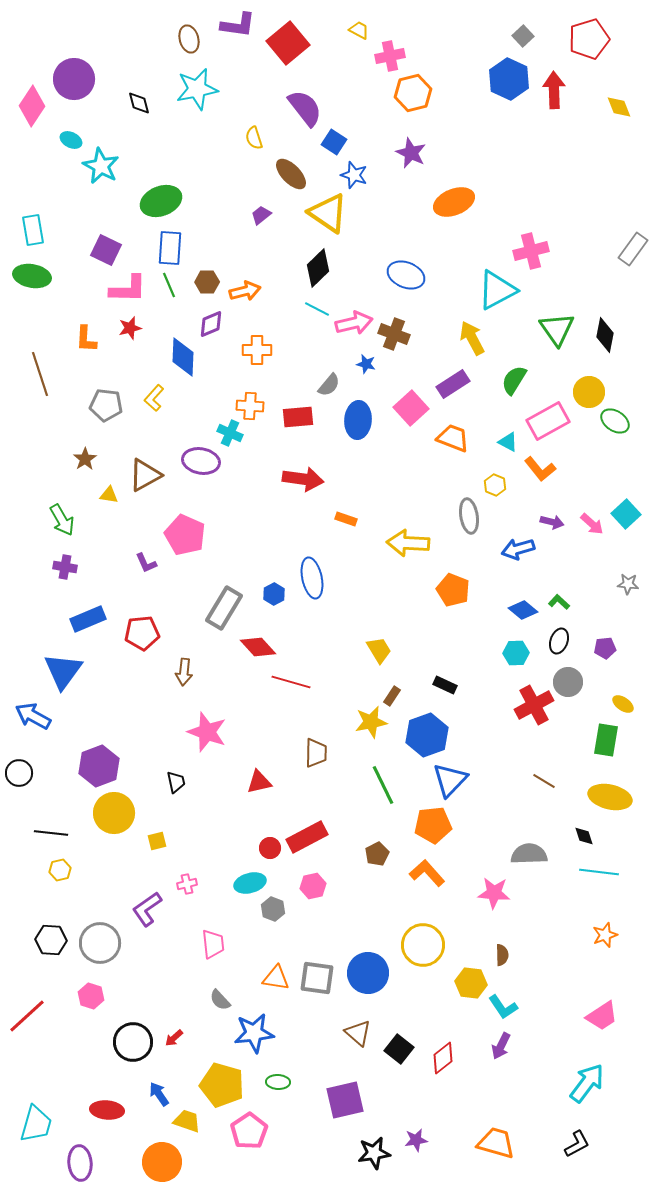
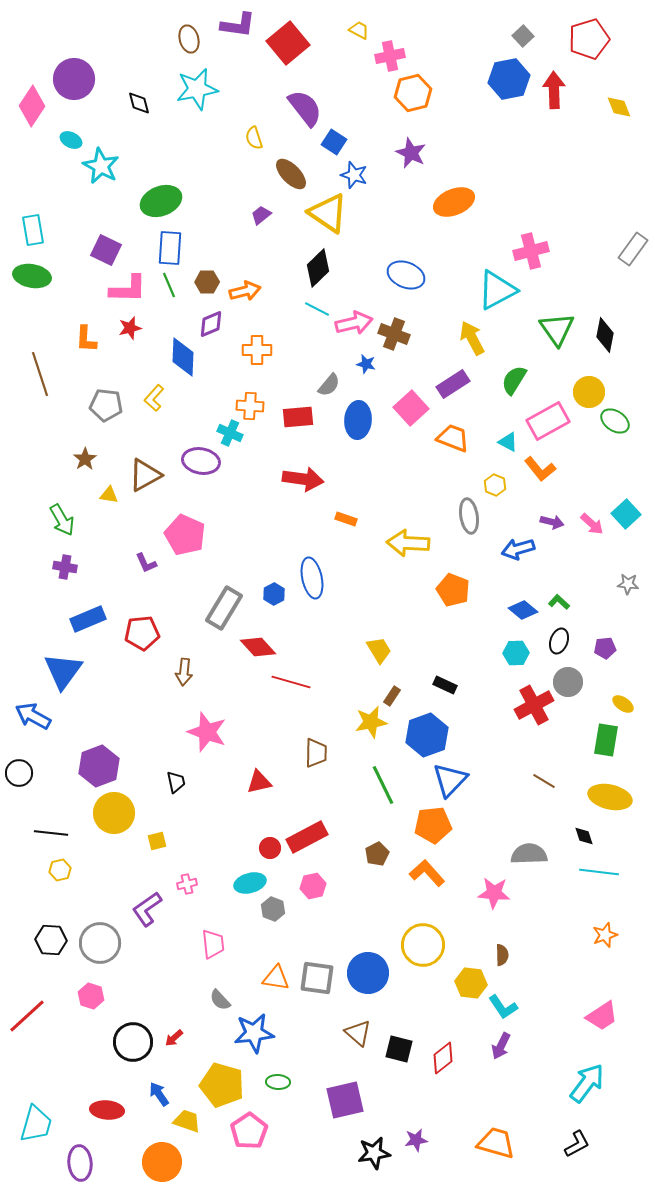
blue hexagon at (509, 79): rotated 24 degrees clockwise
black square at (399, 1049): rotated 24 degrees counterclockwise
